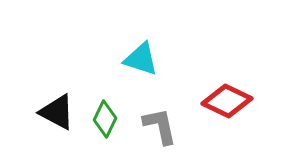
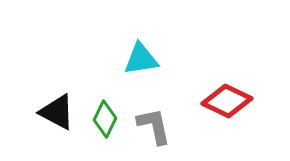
cyan triangle: rotated 27 degrees counterclockwise
gray L-shape: moved 6 px left
